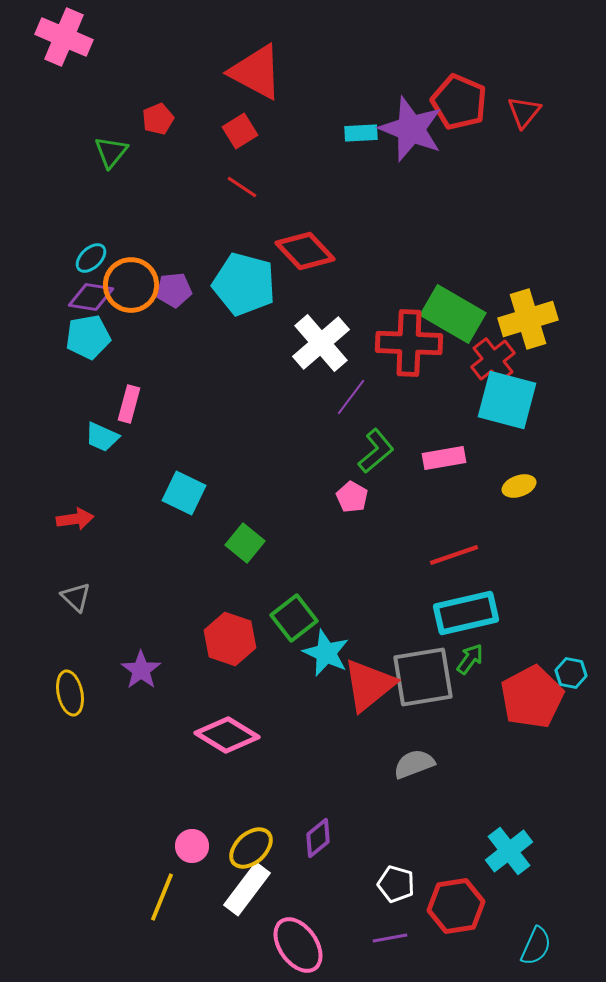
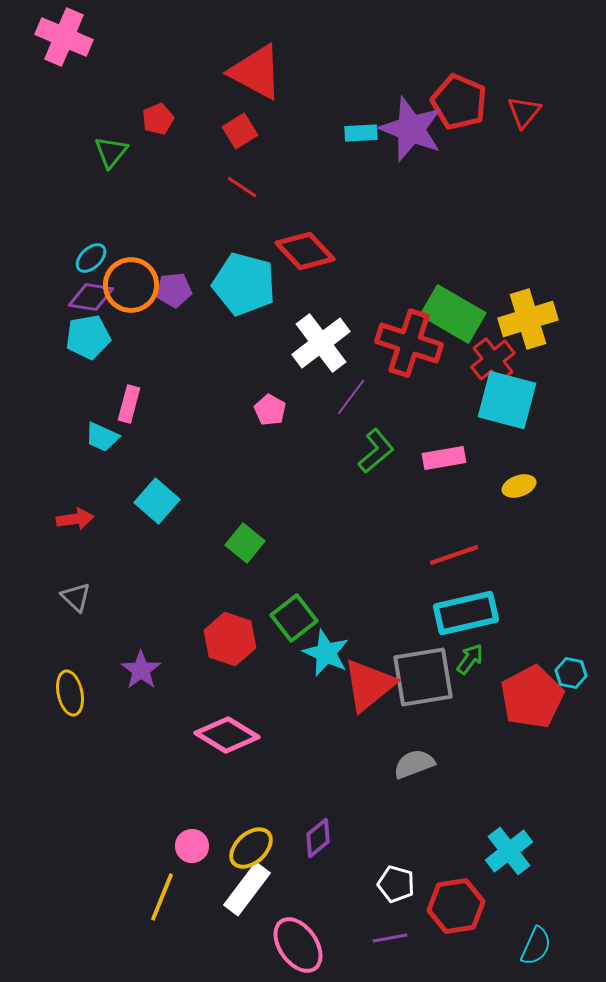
white cross at (321, 343): rotated 4 degrees clockwise
red cross at (409, 343): rotated 16 degrees clockwise
cyan square at (184, 493): moved 27 px left, 8 px down; rotated 15 degrees clockwise
pink pentagon at (352, 497): moved 82 px left, 87 px up
